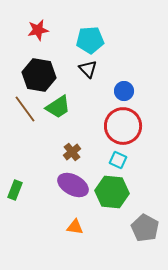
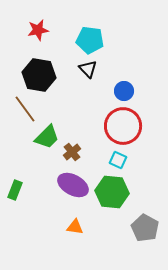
cyan pentagon: rotated 12 degrees clockwise
green trapezoid: moved 11 px left, 30 px down; rotated 12 degrees counterclockwise
